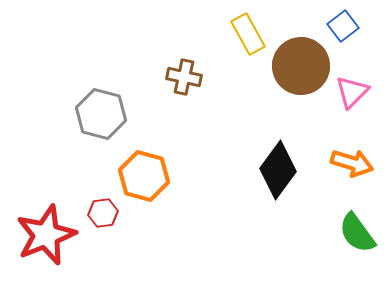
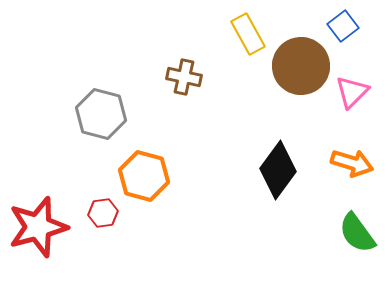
red star: moved 8 px left, 8 px up; rotated 6 degrees clockwise
